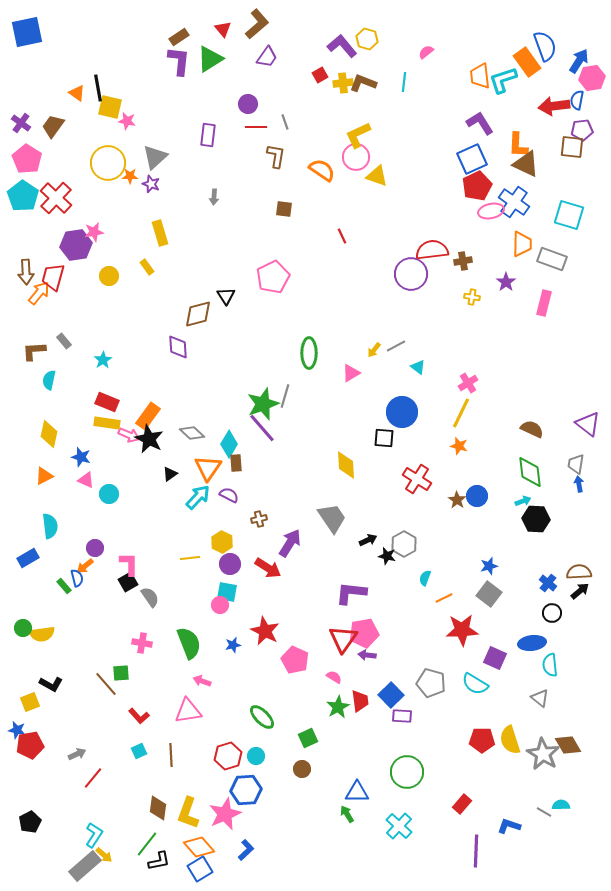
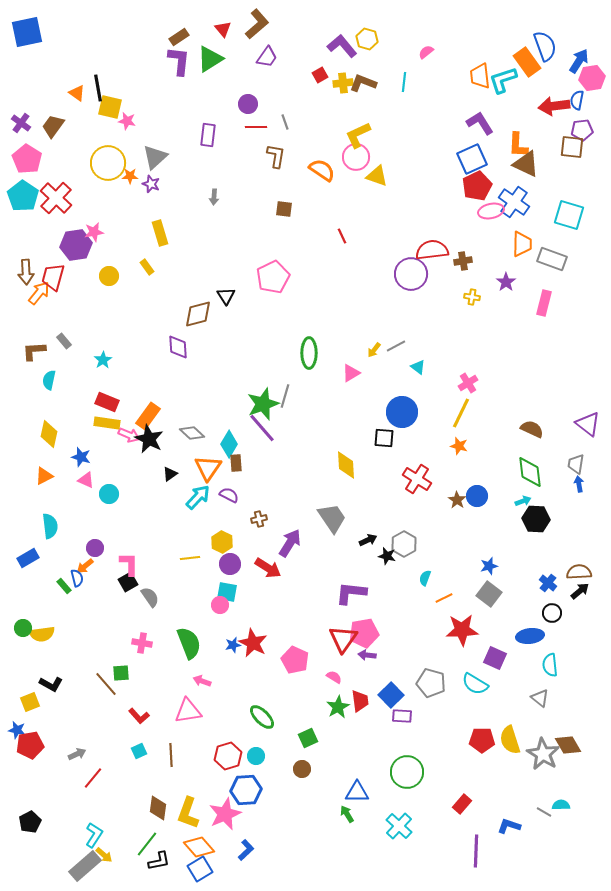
red star at (265, 631): moved 12 px left, 12 px down
blue ellipse at (532, 643): moved 2 px left, 7 px up
